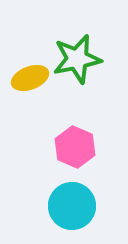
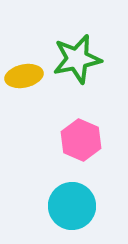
yellow ellipse: moved 6 px left, 2 px up; rotated 9 degrees clockwise
pink hexagon: moved 6 px right, 7 px up
